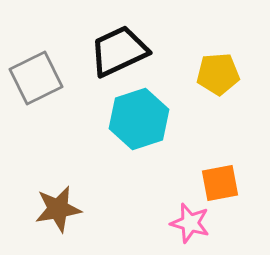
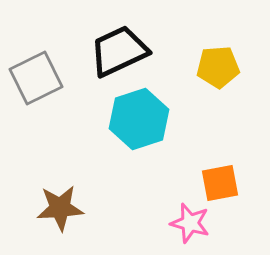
yellow pentagon: moved 7 px up
brown star: moved 2 px right, 1 px up; rotated 6 degrees clockwise
